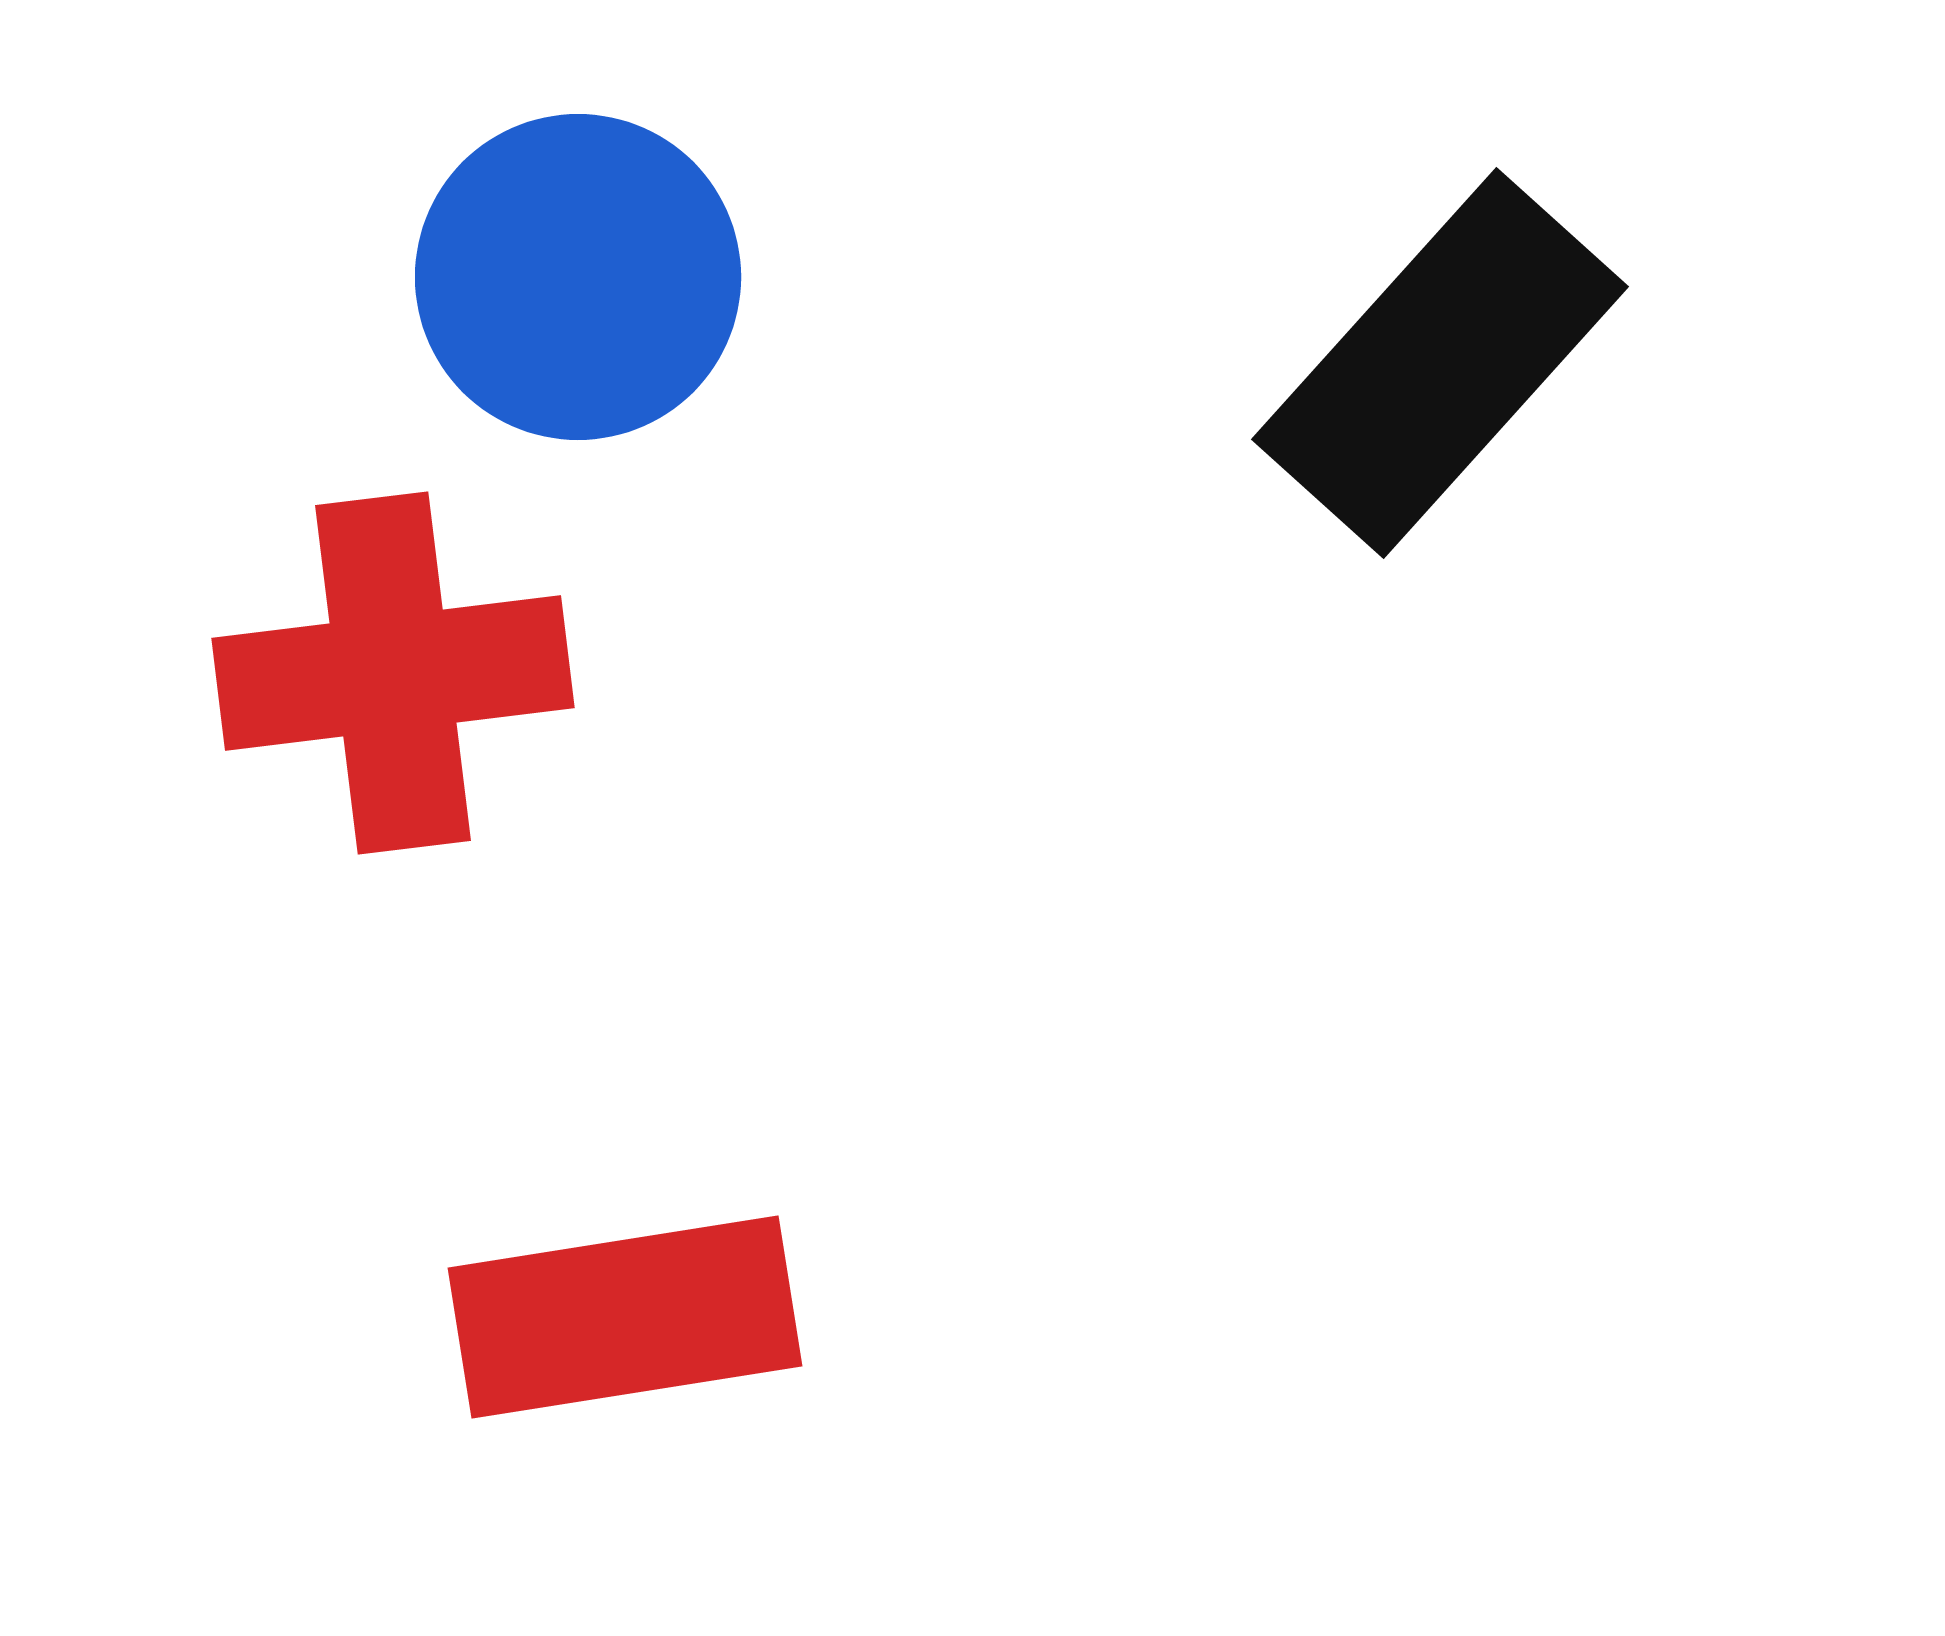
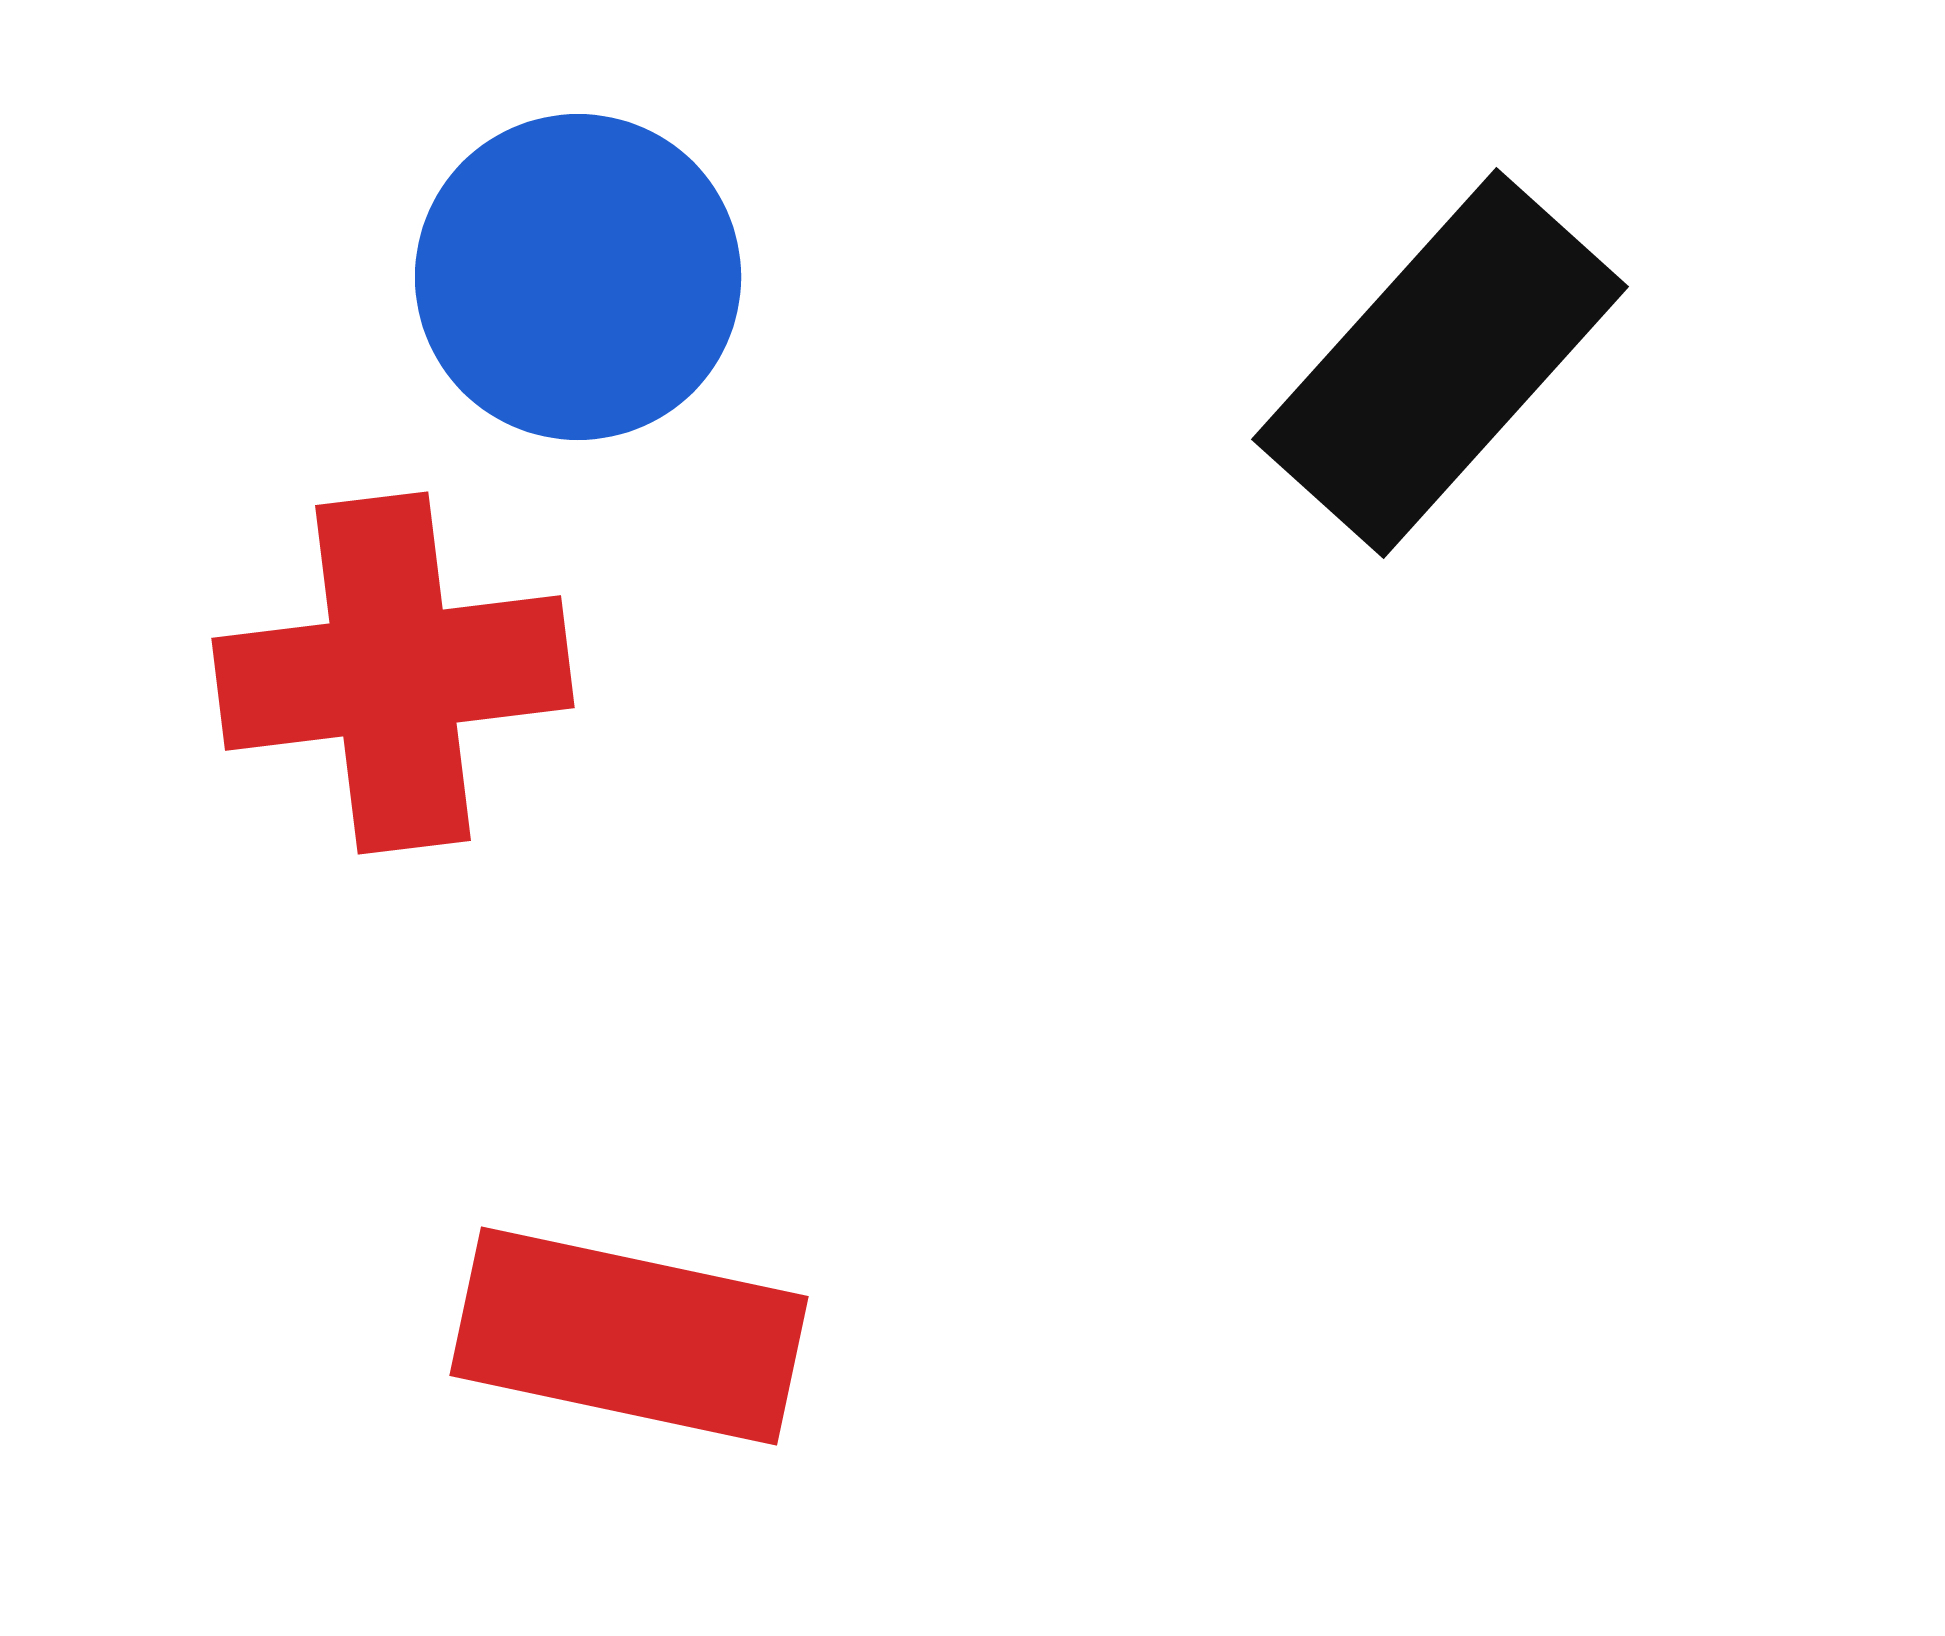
red rectangle: moved 4 px right, 19 px down; rotated 21 degrees clockwise
